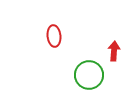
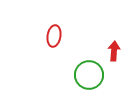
red ellipse: rotated 15 degrees clockwise
